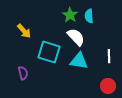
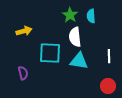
cyan semicircle: moved 2 px right
yellow arrow: rotated 63 degrees counterclockwise
white semicircle: moved 1 px left; rotated 144 degrees counterclockwise
cyan square: moved 1 px right, 1 px down; rotated 15 degrees counterclockwise
